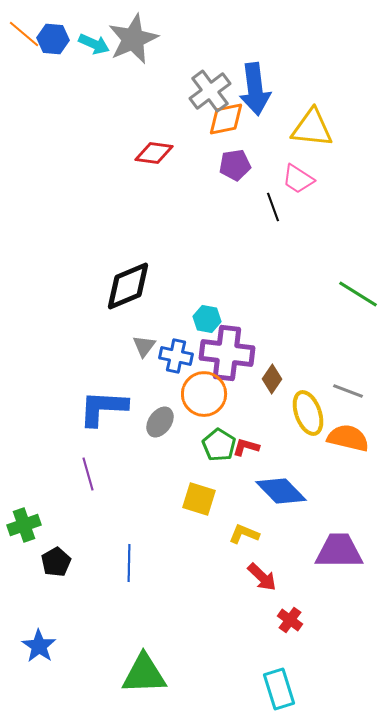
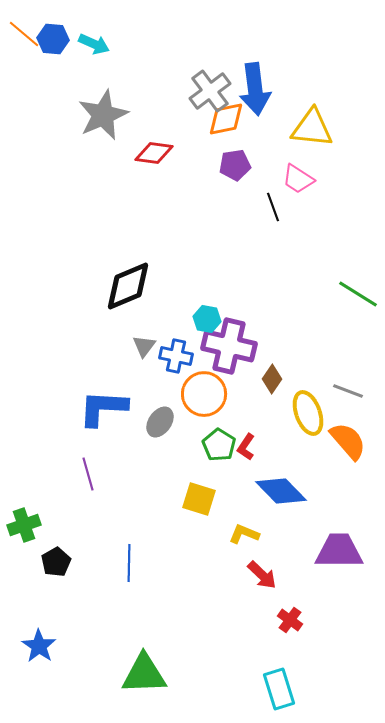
gray star: moved 30 px left, 76 px down
purple cross: moved 2 px right, 7 px up; rotated 6 degrees clockwise
orange semicircle: moved 3 px down; rotated 36 degrees clockwise
red L-shape: rotated 72 degrees counterclockwise
red arrow: moved 2 px up
